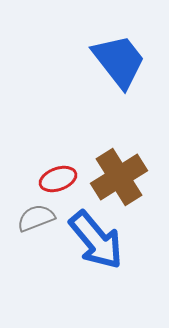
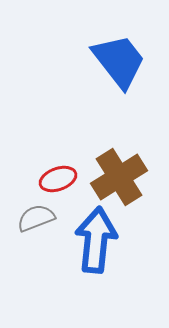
blue arrow: rotated 134 degrees counterclockwise
